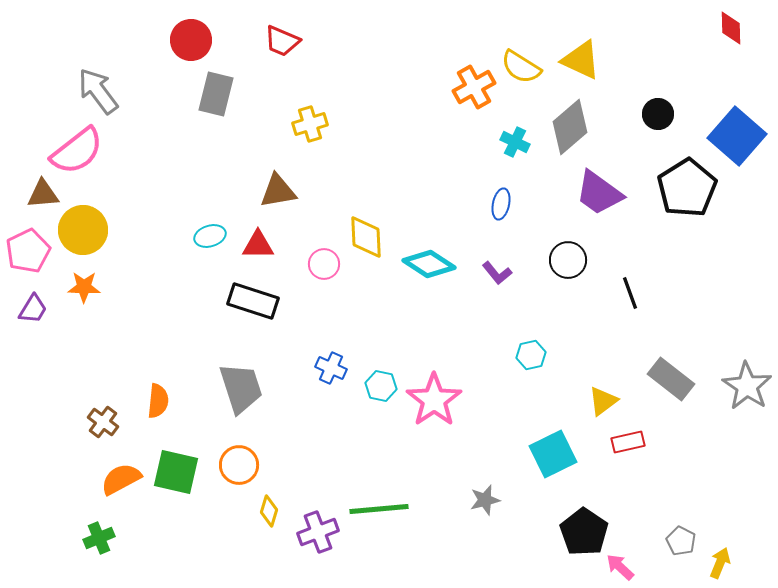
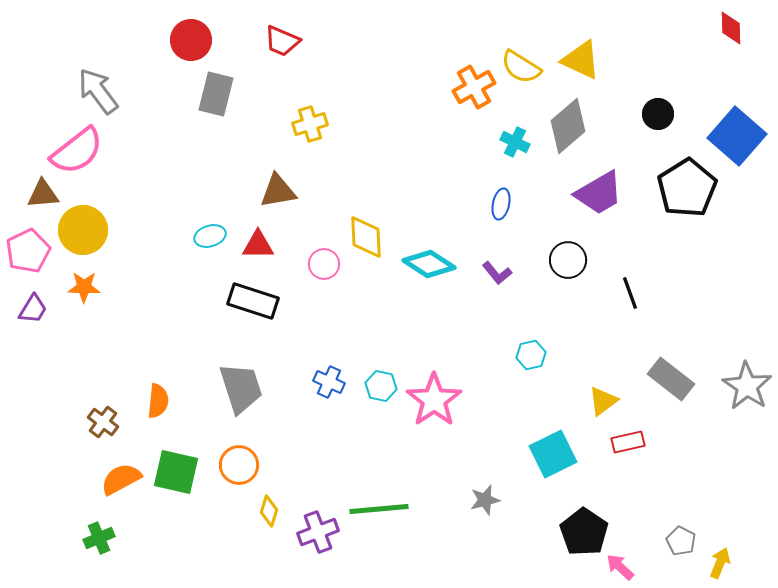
gray diamond at (570, 127): moved 2 px left, 1 px up
purple trapezoid at (599, 193): rotated 66 degrees counterclockwise
blue cross at (331, 368): moved 2 px left, 14 px down
